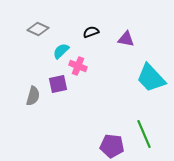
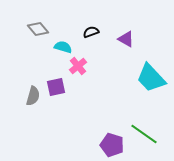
gray diamond: rotated 25 degrees clockwise
purple triangle: rotated 18 degrees clockwise
cyan semicircle: moved 2 px right, 4 px up; rotated 60 degrees clockwise
pink cross: rotated 30 degrees clockwise
purple square: moved 2 px left, 3 px down
green line: rotated 32 degrees counterclockwise
purple pentagon: moved 1 px up; rotated 10 degrees clockwise
